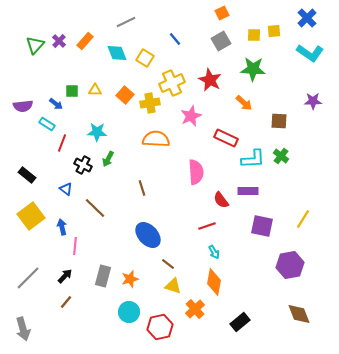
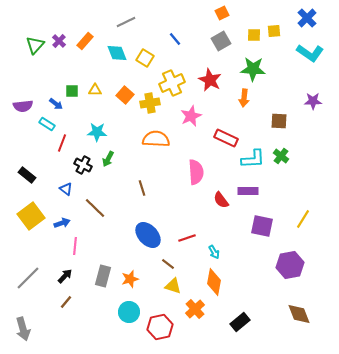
orange arrow at (244, 103): moved 5 px up; rotated 54 degrees clockwise
red line at (207, 226): moved 20 px left, 12 px down
blue arrow at (62, 227): moved 4 px up; rotated 84 degrees clockwise
